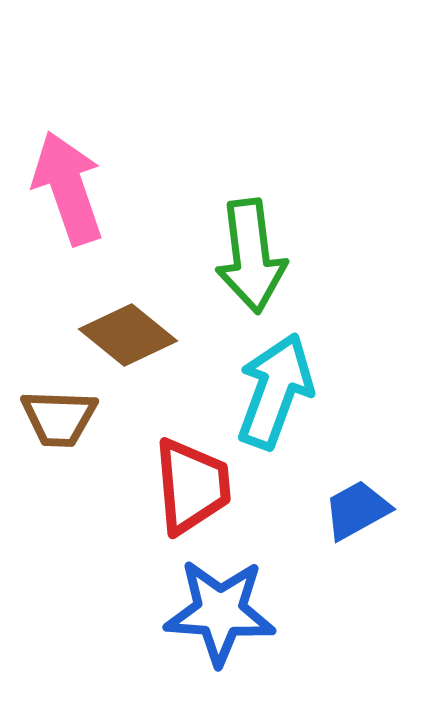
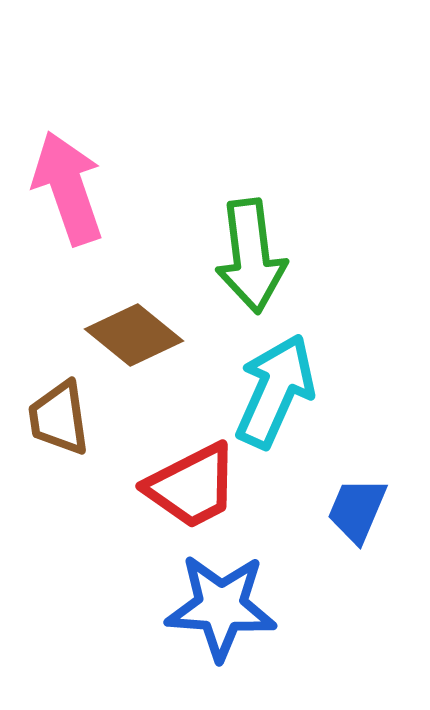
brown diamond: moved 6 px right
cyan arrow: rotated 4 degrees clockwise
brown trapezoid: rotated 80 degrees clockwise
red trapezoid: rotated 68 degrees clockwise
blue trapezoid: rotated 38 degrees counterclockwise
blue star: moved 1 px right, 5 px up
